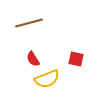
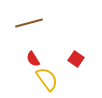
red square: rotated 21 degrees clockwise
yellow semicircle: rotated 105 degrees counterclockwise
